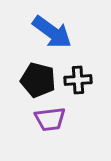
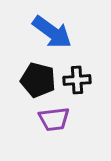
black cross: moved 1 px left
purple trapezoid: moved 4 px right
